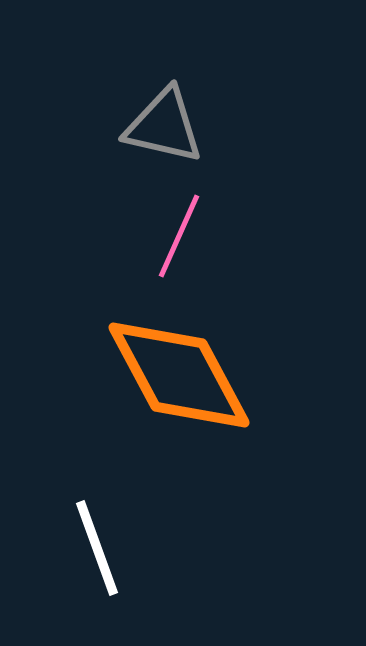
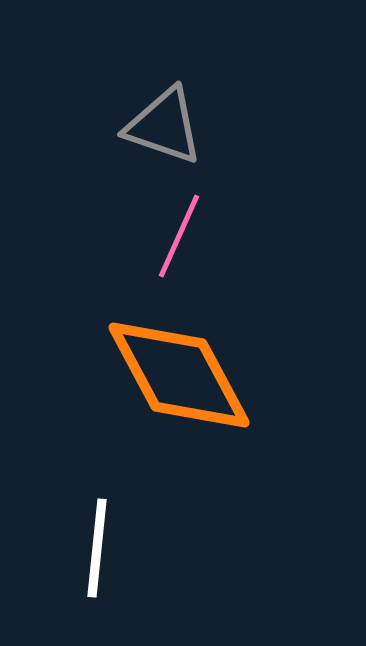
gray triangle: rotated 6 degrees clockwise
white line: rotated 26 degrees clockwise
